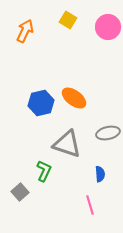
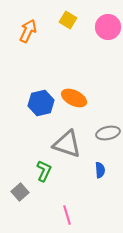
orange arrow: moved 3 px right
orange ellipse: rotated 10 degrees counterclockwise
blue semicircle: moved 4 px up
pink line: moved 23 px left, 10 px down
